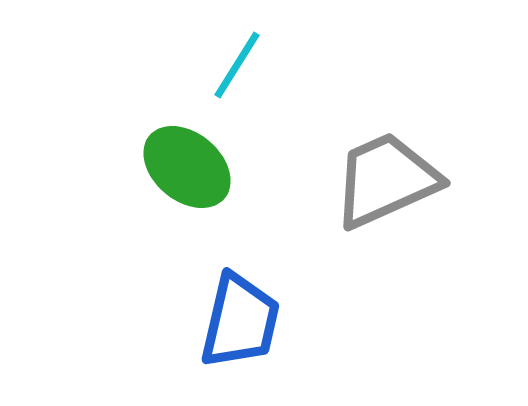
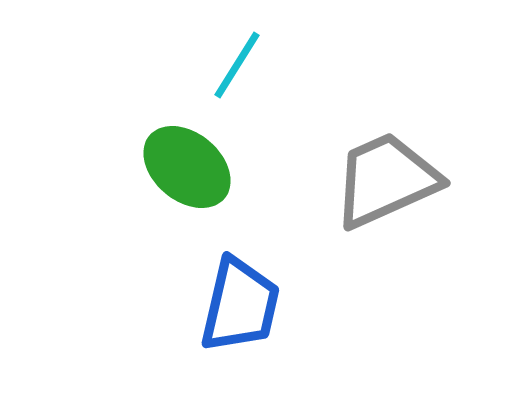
blue trapezoid: moved 16 px up
